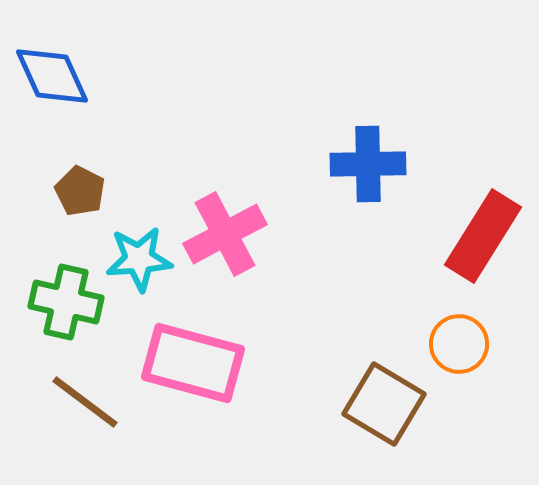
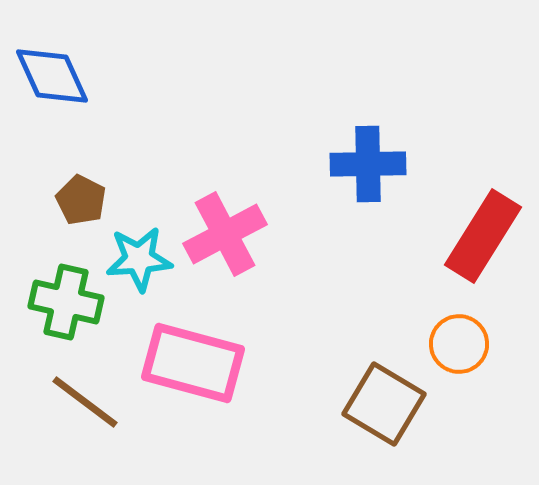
brown pentagon: moved 1 px right, 9 px down
